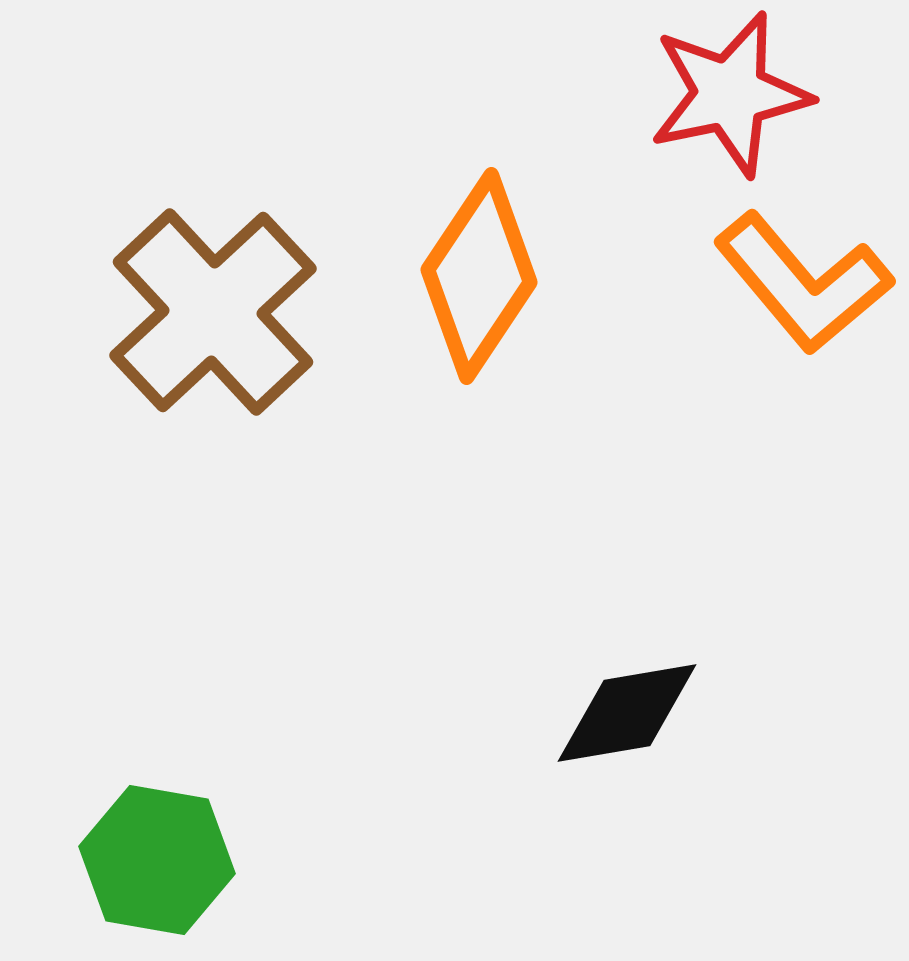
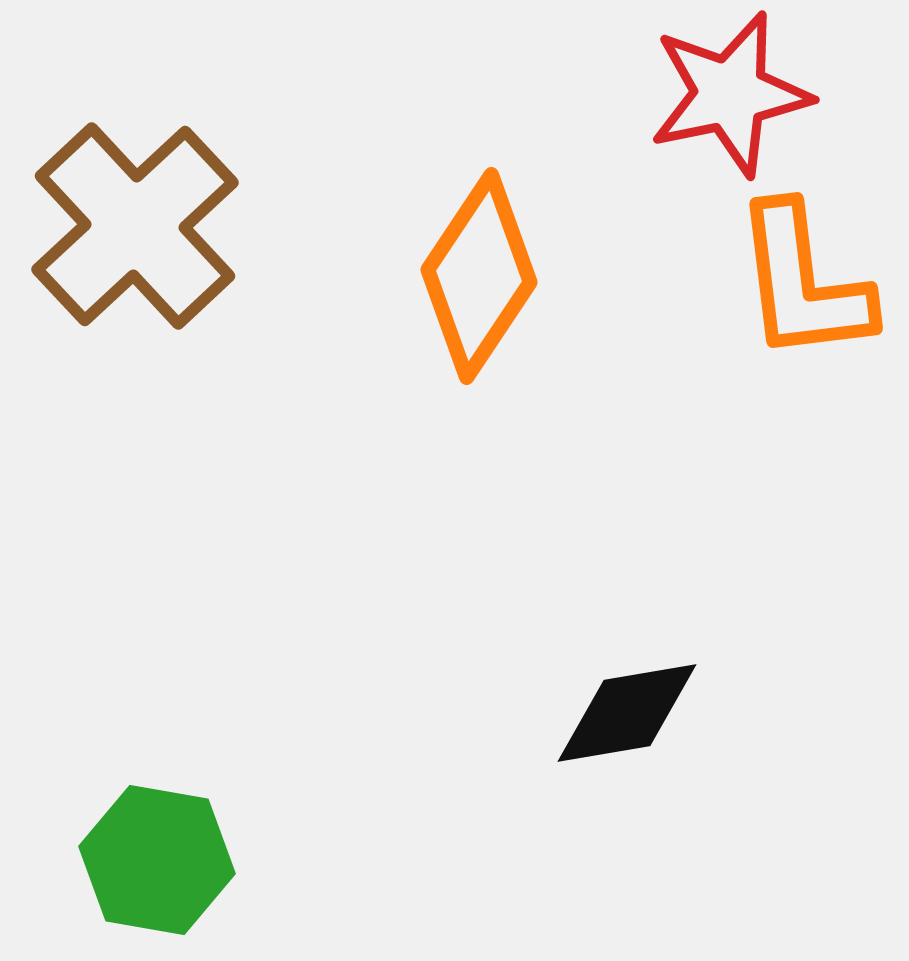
orange L-shape: rotated 33 degrees clockwise
brown cross: moved 78 px left, 86 px up
